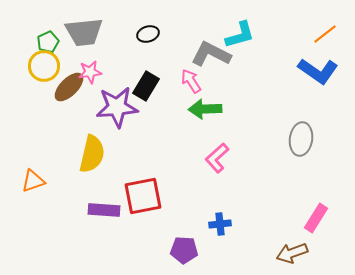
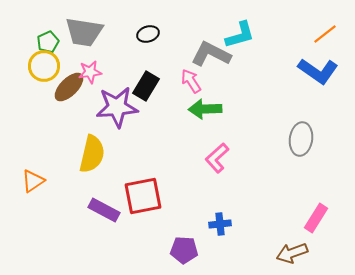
gray trapezoid: rotated 15 degrees clockwise
orange triangle: rotated 15 degrees counterclockwise
purple rectangle: rotated 24 degrees clockwise
